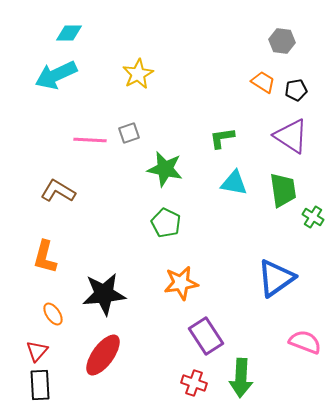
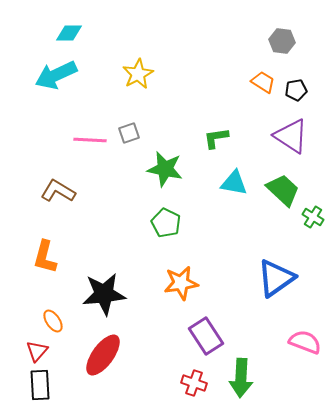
green L-shape: moved 6 px left
green trapezoid: rotated 39 degrees counterclockwise
orange ellipse: moved 7 px down
